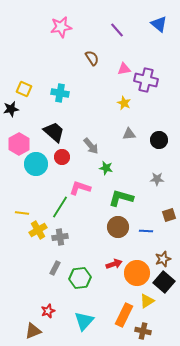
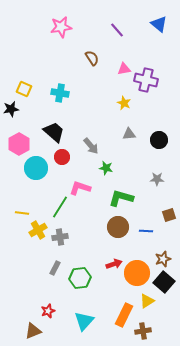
cyan circle: moved 4 px down
brown cross: rotated 21 degrees counterclockwise
